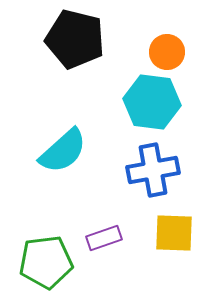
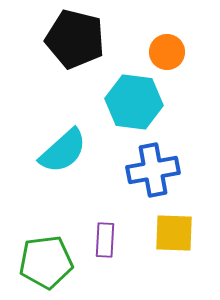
cyan hexagon: moved 18 px left
purple rectangle: moved 1 px right, 2 px down; rotated 68 degrees counterclockwise
